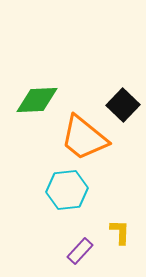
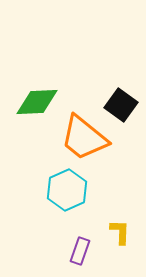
green diamond: moved 2 px down
black square: moved 2 px left; rotated 8 degrees counterclockwise
cyan hexagon: rotated 18 degrees counterclockwise
purple rectangle: rotated 24 degrees counterclockwise
